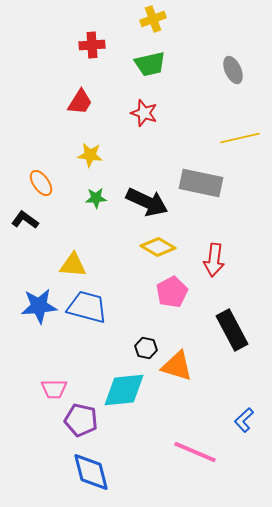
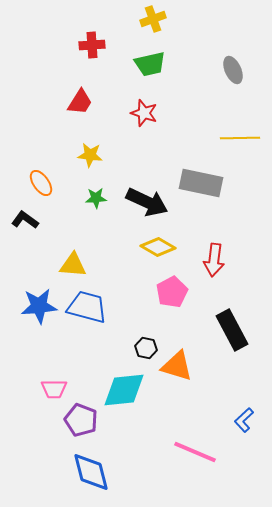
yellow line: rotated 12 degrees clockwise
purple pentagon: rotated 8 degrees clockwise
